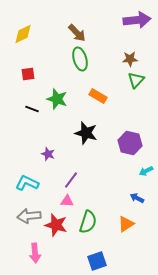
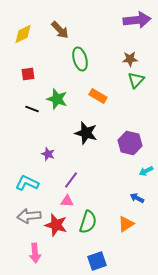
brown arrow: moved 17 px left, 3 px up
